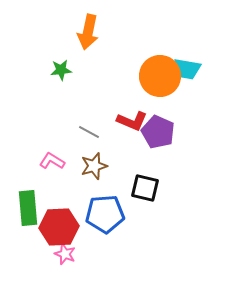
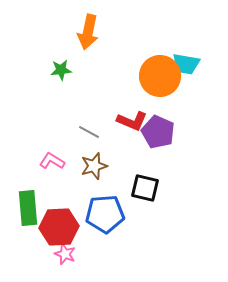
cyan trapezoid: moved 1 px left, 5 px up
